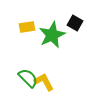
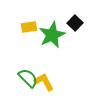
black square: rotated 14 degrees clockwise
yellow rectangle: moved 2 px right
